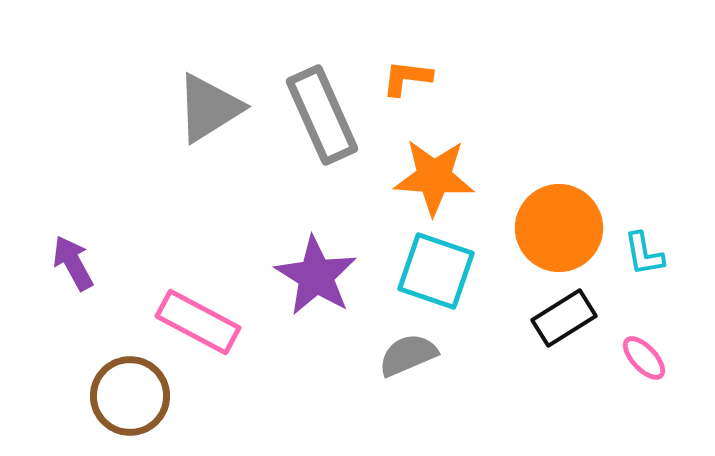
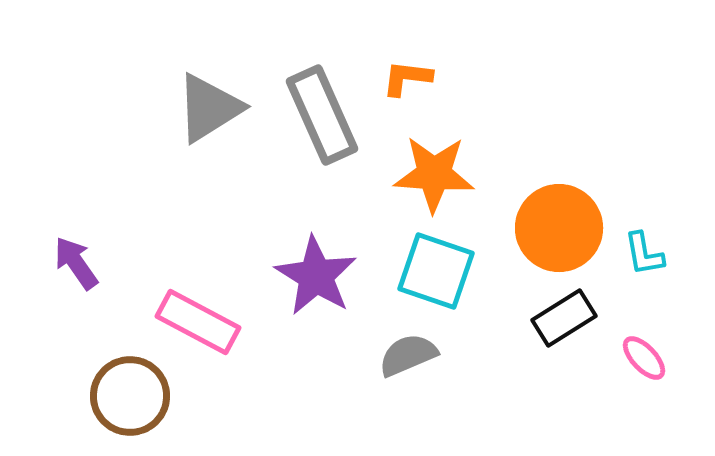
orange star: moved 3 px up
purple arrow: moved 3 px right; rotated 6 degrees counterclockwise
